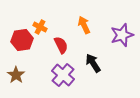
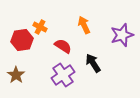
red semicircle: moved 2 px right, 1 px down; rotated 30 degrees counterclockwise
purple cross: rotated 15 degrees clockwise
